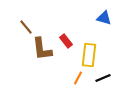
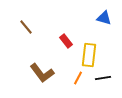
brown L-shape: moved 24 px down; rotated 30 degrees counterclockwise
black line: rotated 14 degrees clockwise
